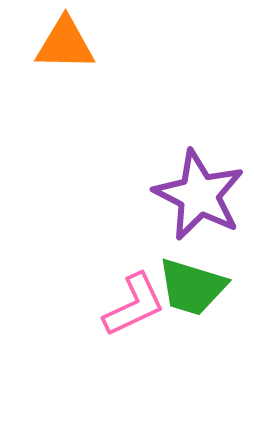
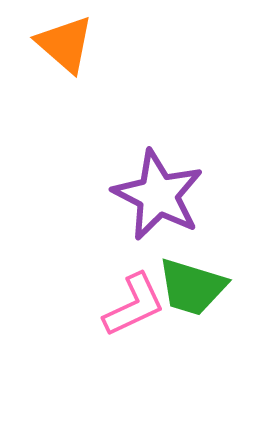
orange triangle: rotated 40 degrees clockwise
purple star: moved 41 px left
